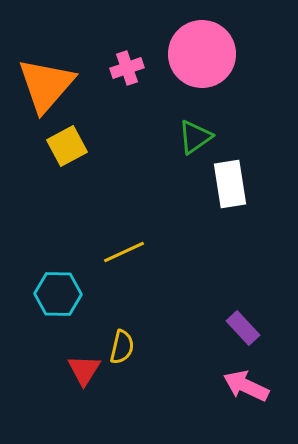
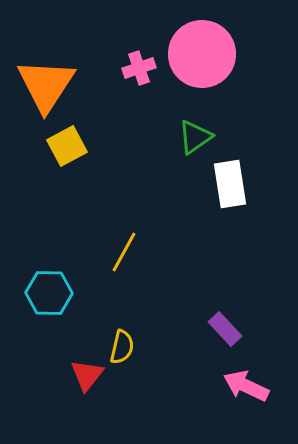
pink cross: moved 12 px right
orange triangle: rotated 8 degrees counterclockwise
yellow line: rotated 36 degrees counterclockwise
cyan hexagon: moved 9 px left, 1 px up
purple rectangle: moved 18 px left, 1 px down
red triangle: moved 3 px right, 5 px down; rotated 6 degrees clockwise
